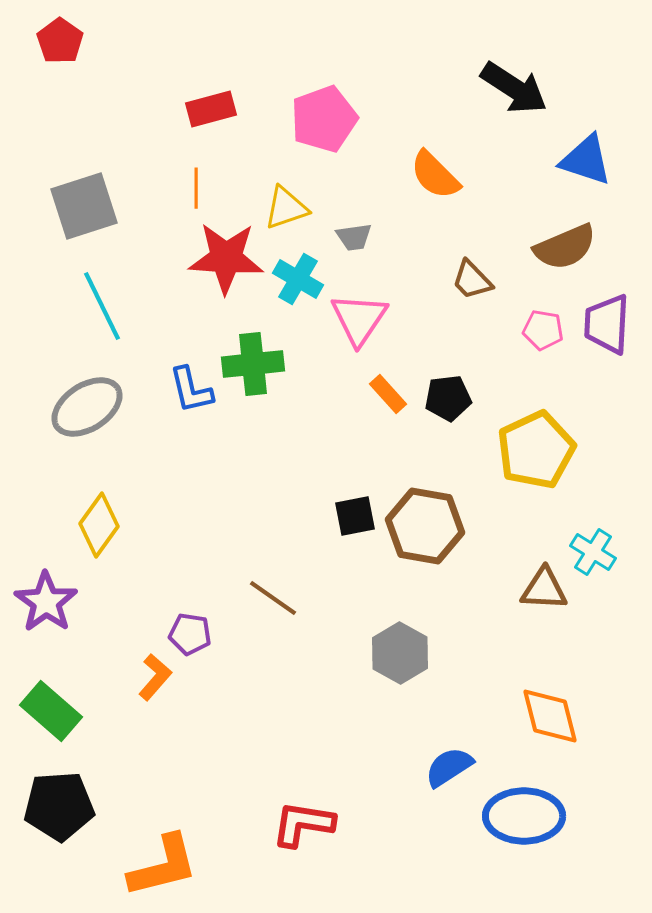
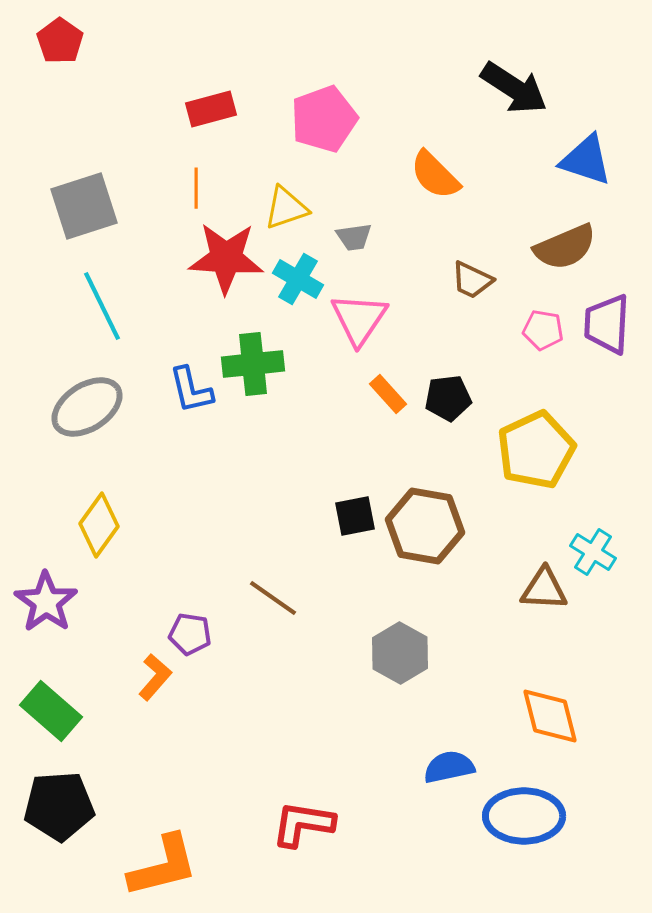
brown trapezoid at (472, 280): rotated 21 degrees counterclockwise
blue semicircle at (449, 767): rotated 21 degrees clockwise
